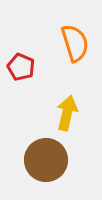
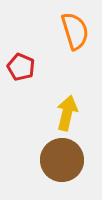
orange semicircle: moved 12 px up
brown circle: moved 16 px right
